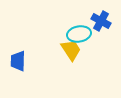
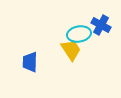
blue cross: moved 4 px down
blue trapezoid: moved 12 px right, 1 px down
